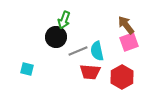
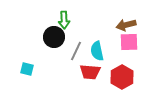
green arrow: rotated 24 degrees counterclockwise
brown arrow: rotated 66 degrees counterclockwise
black circle: moved 2 px left
pink square: rotated 18 degrees clockwise
gray line: moved 2 px left; rotated 42 degrees counterclockwise
